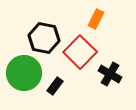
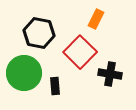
black hexagon: moved 5 px left, 5 px up
black cross: rotated 20 degrees counterclockwise
black rectangle: rotated 42 degrees counterclockwise
